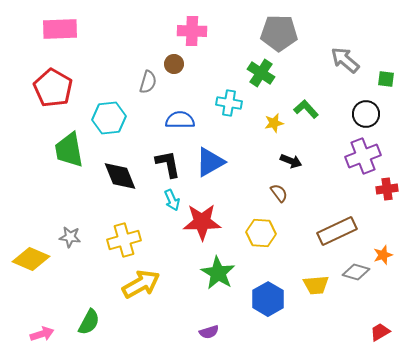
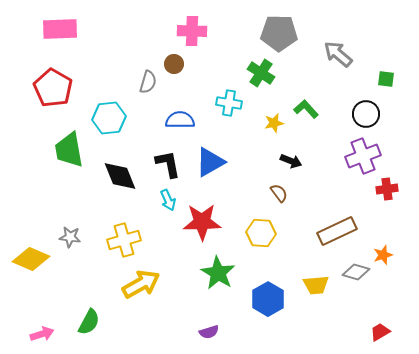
gray arrow: moved 7 px left, 6 px up
cyan arrow: moved 4 px left
